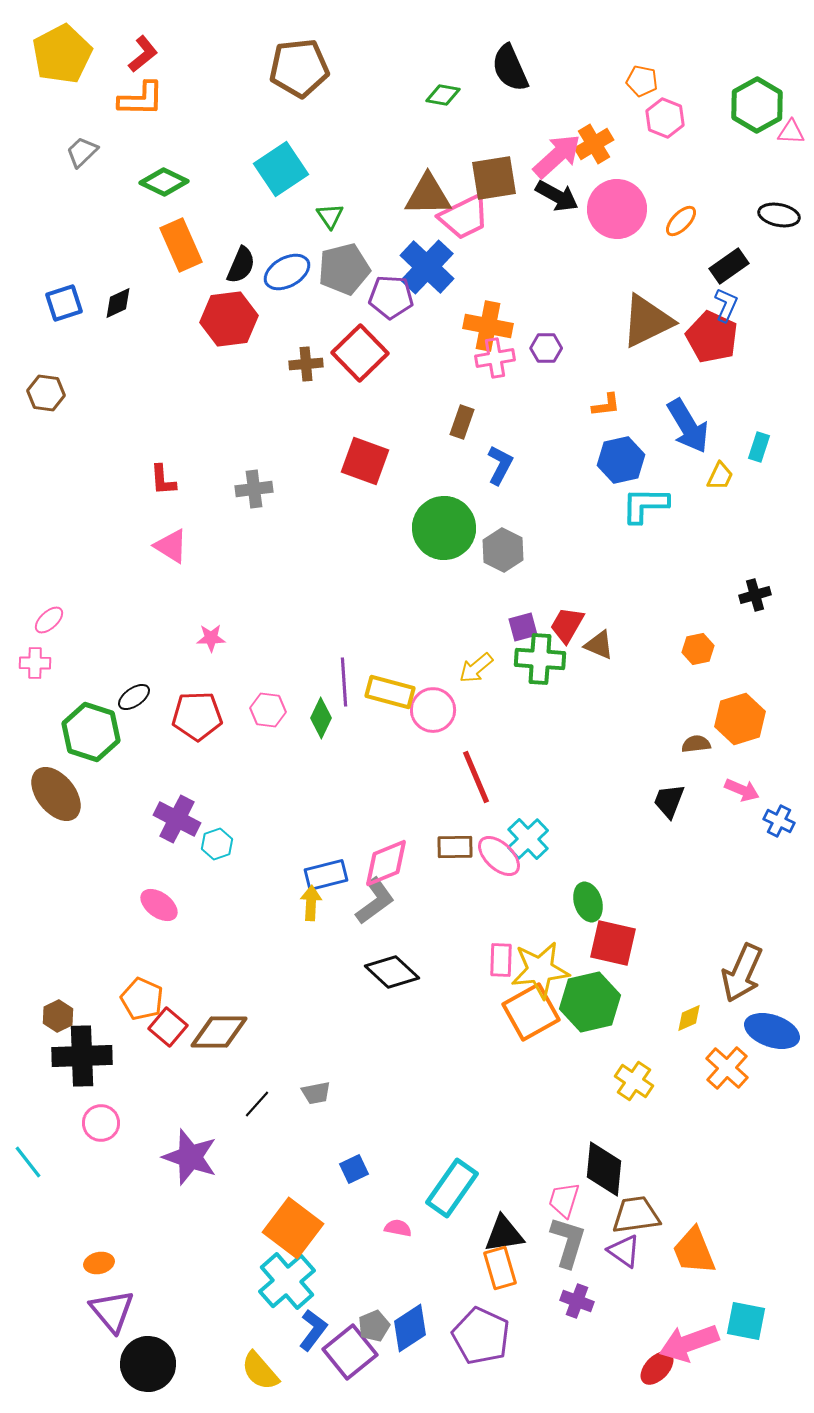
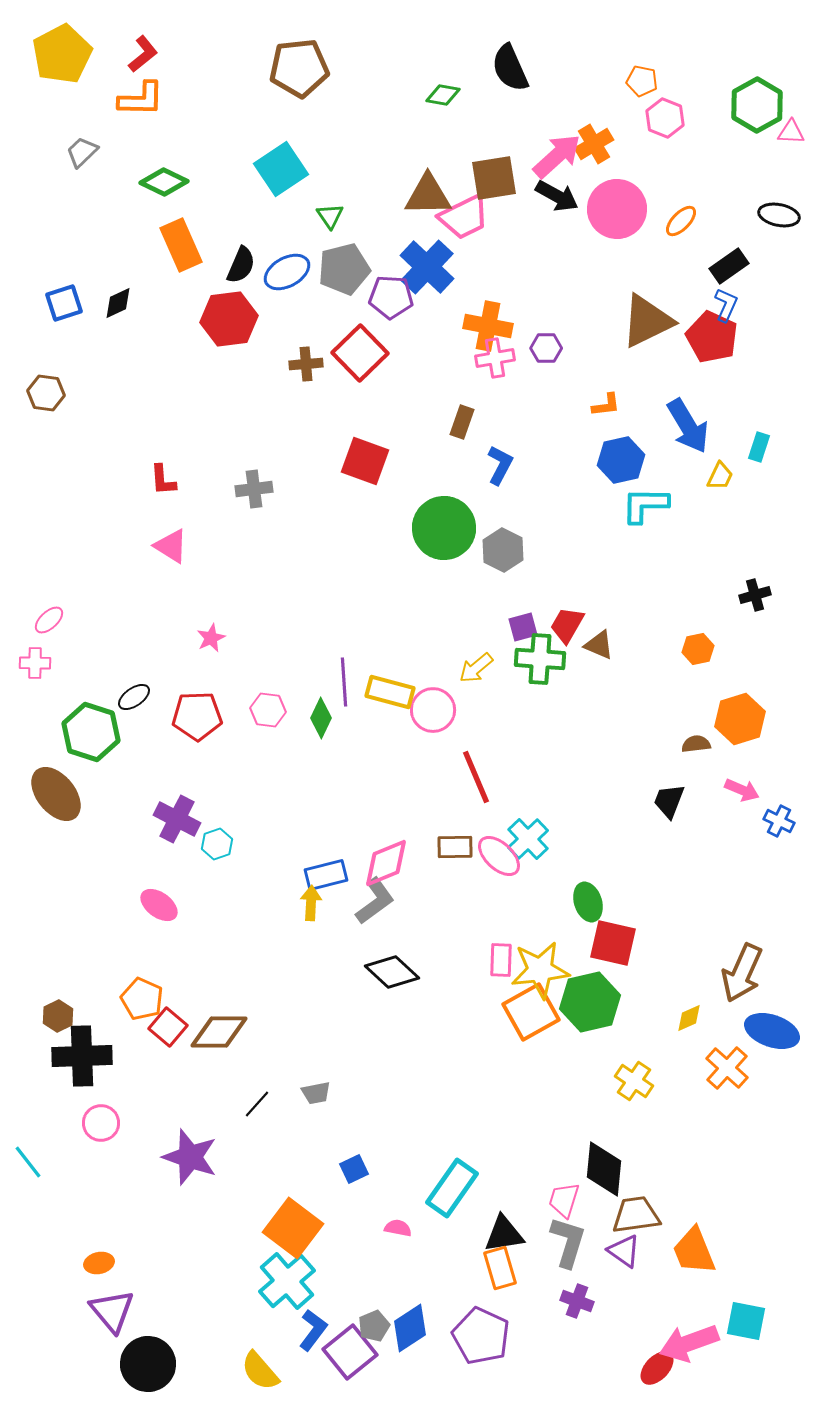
pink star at (211, 638): rotated 24 degrees counterclockwise
